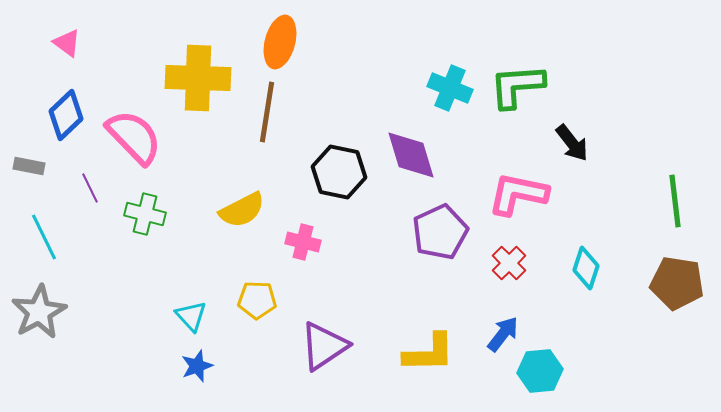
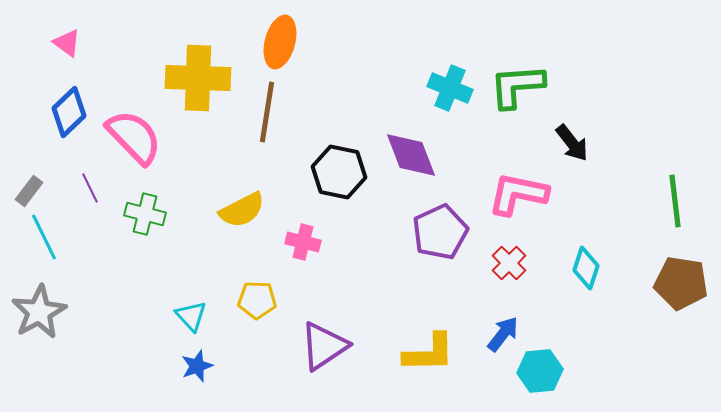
blue diamond: moved 3 px right, 3 px up
purple diamond: rotated 4 degrees counterclockwise
gray rectangle: moved 25 px down; rotated 64 degrees counterclockwise
brown pentagon: moved 4 px right
